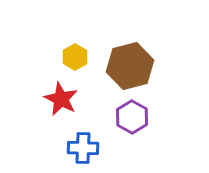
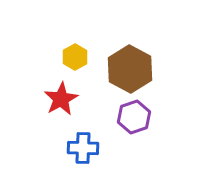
brown hexagon: moved 3 px down; rotated 18 degrees counterclockwise
red star: rotated 16 degrees clockwise
purple hexagon: moved 2 px right; rotated 12 degrees clockwise
